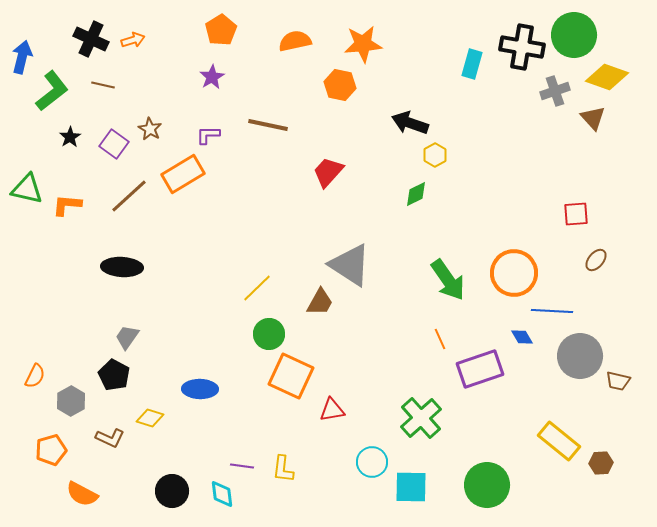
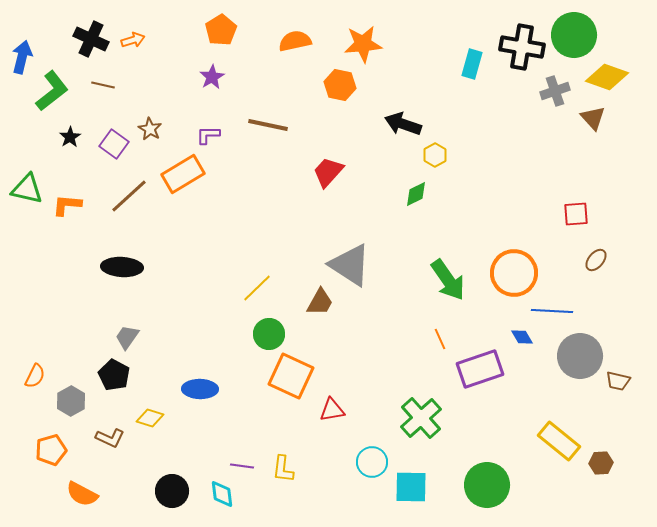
black arrow at (410, 123): moved 7 px left, 1 px down
